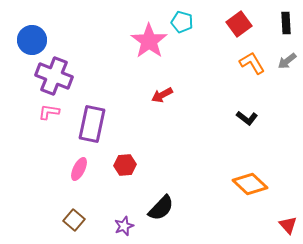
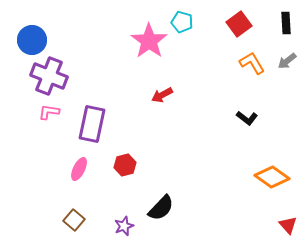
purple cross: moved 5 px left
red hexagon: rotated 10 degrees counterclockwise
orange diamond: moved 22 px right, 7 px up; rotated 8 degrees counterclockwise
